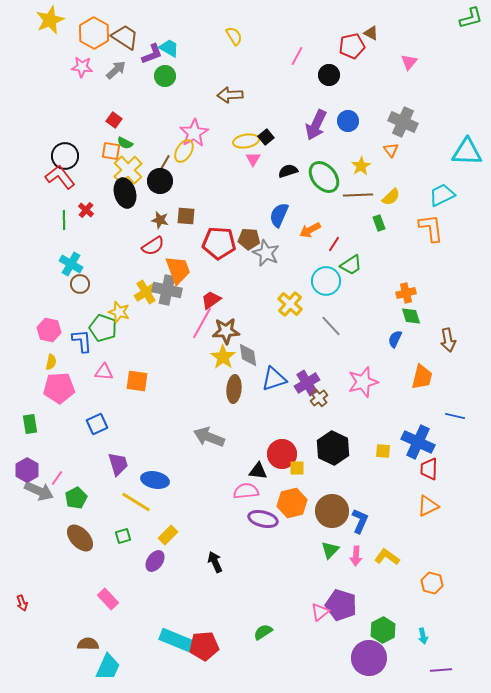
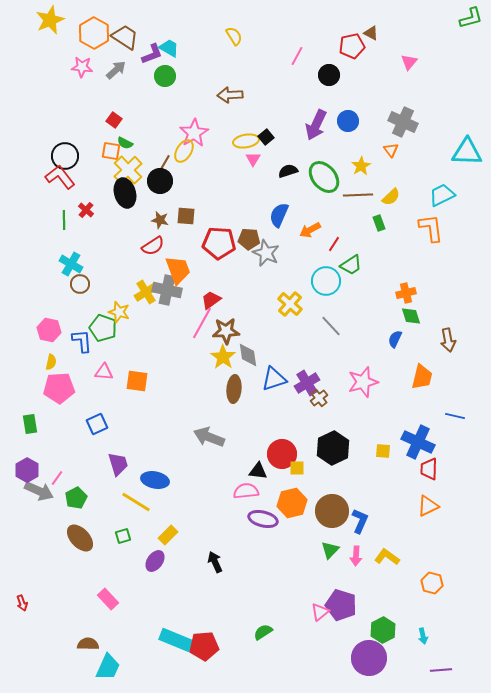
black hexagon at (333, 448): rotated 8 degrees clockwise
